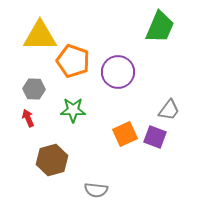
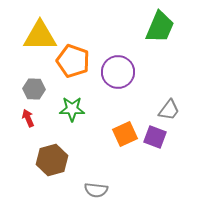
green star: moved 1 px left, 1 px up
